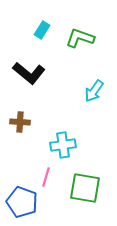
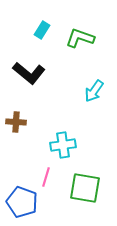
brown cross: moved 4 px left
